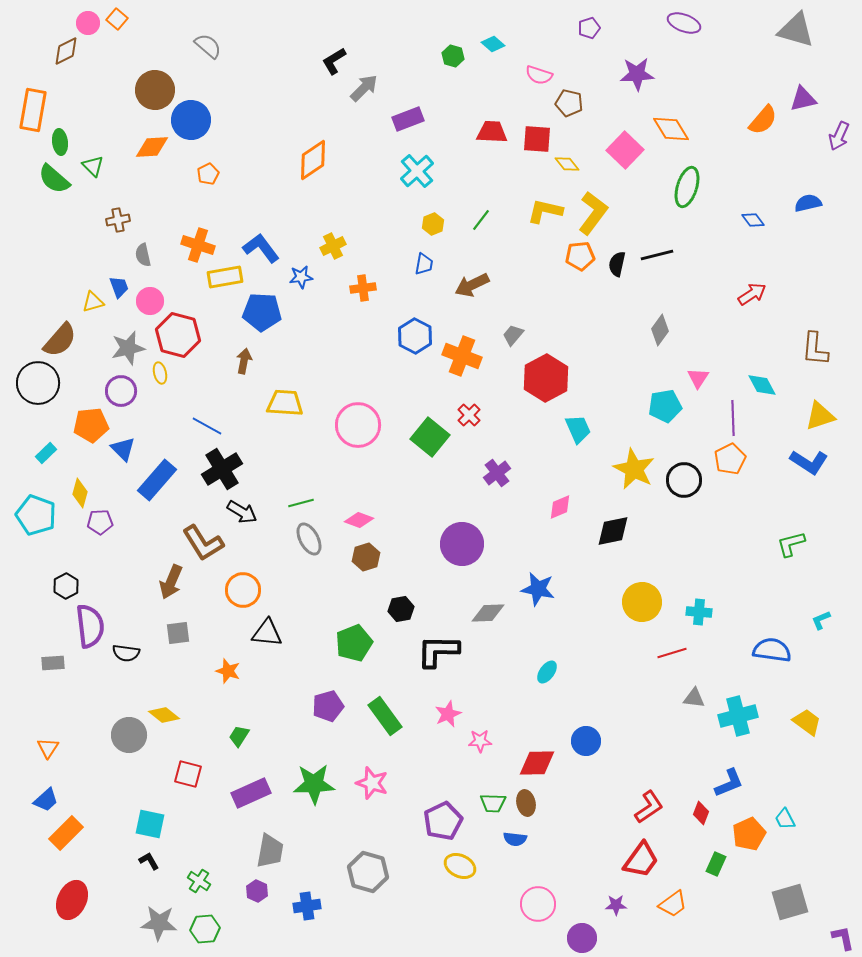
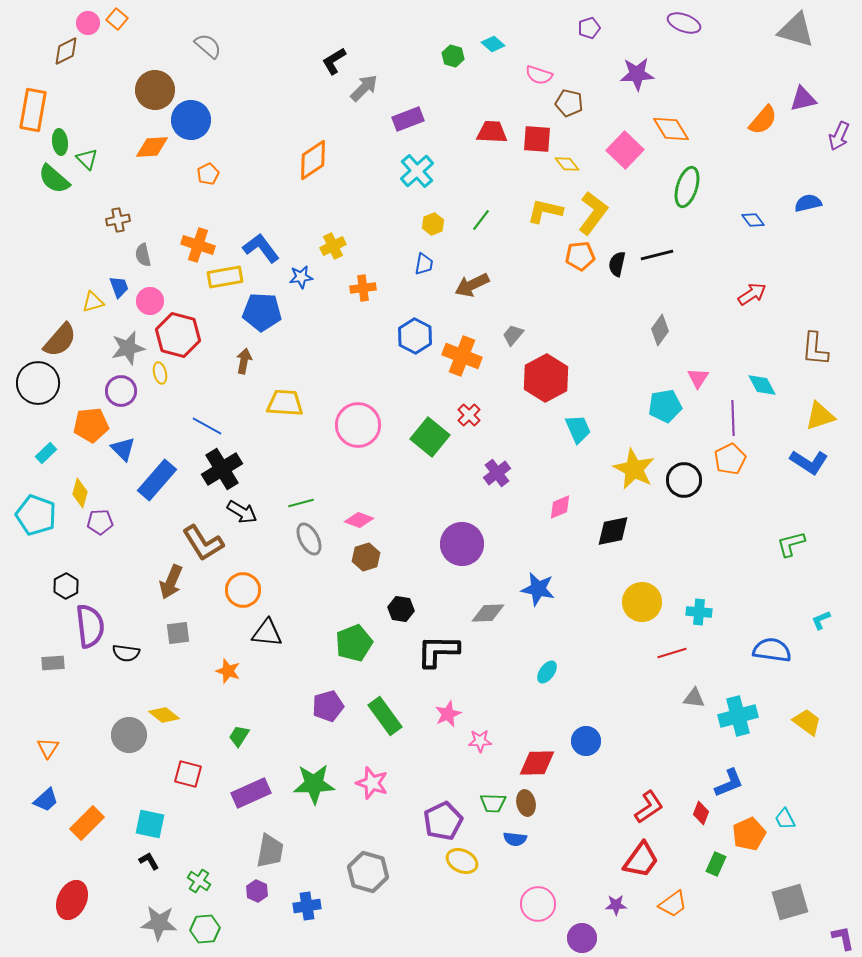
green triangle at (93, 166): moved 6 px left, 7 px up
black hexagon at (401, 609): rotated 20 degrees clockwise
orange rectangle at (66, 833): moved 21 px right, 10 px up
yellow ellipse at (460, 866): moved 2 px right, 5 px up
